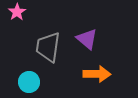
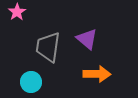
cyan circle: moved 2 px right
